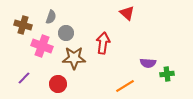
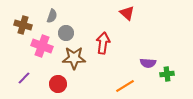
gray semicircle: moved 1 px right, 1 px up
